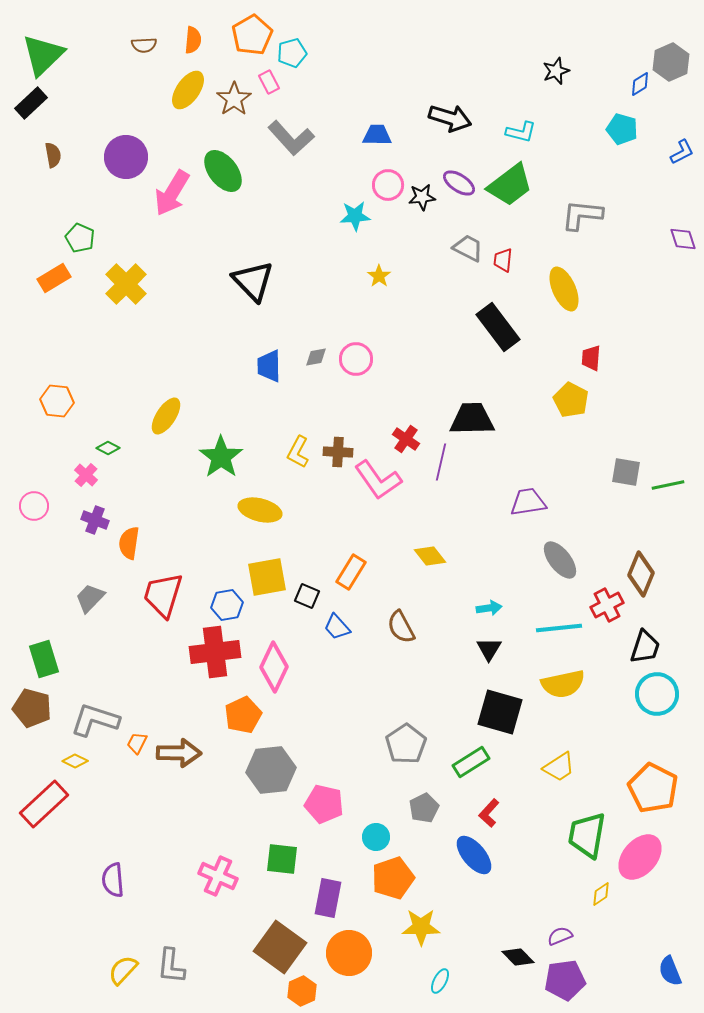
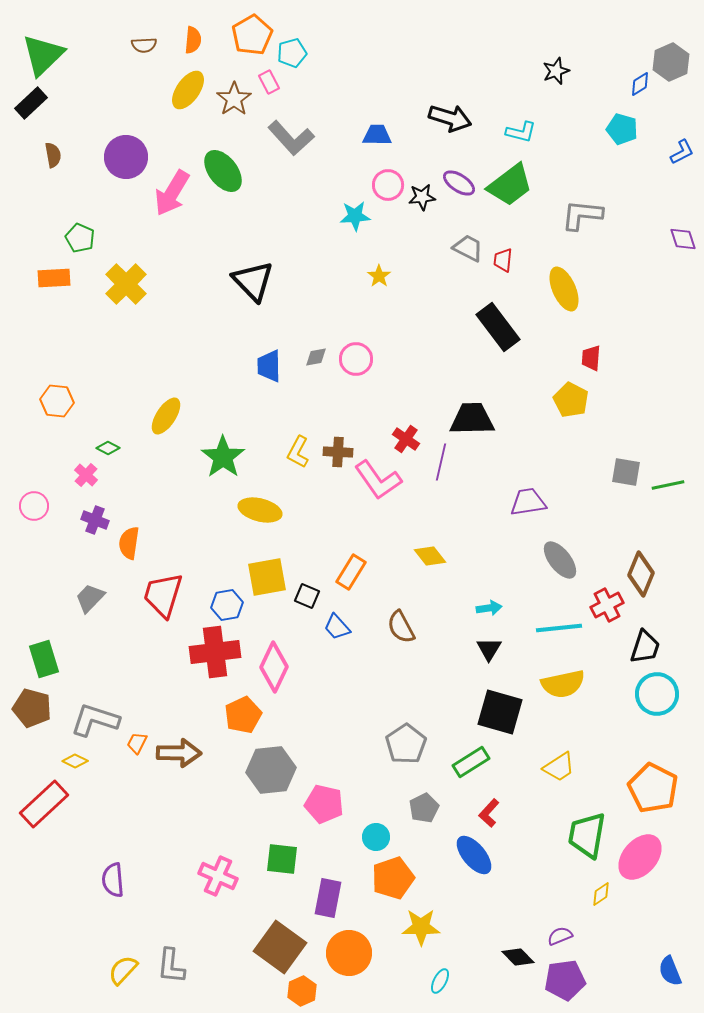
orange rectangle at (54, 278): rotated 28 degrees clockwise
green star at (221, 457): moved 2 px right
